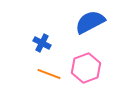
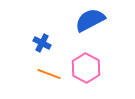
blue semicircle: moved 2 px up
pink hexagon: rotated 12 degrees counterclockwise
